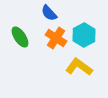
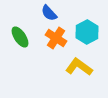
cyan hexagon: moved 3 px right, 3 px up
